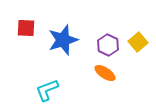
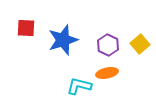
yellow square: moved 2 px right, 2 px down
orange ellipse: moved 2 px right; rotated 45 degrees counterclockwise
cyan L-shape: moved 32 px right, 4 px up; rotated 35 degrees clockwise
